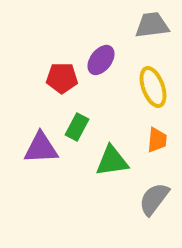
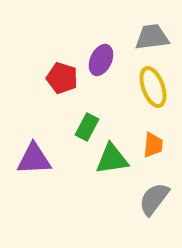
gray trapezoid: moved 12 px down
purple ellipse: rotated 12 degrees counterclockwise
red pentagon: rotated 16 degrees clockwise
green rectangle: moved 10 px right
orange trapezoid: moved 4 px left, 5 px down
purple triangle: moved 7 px left, 11 px down
green triangle: moved 2 px up
